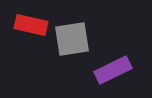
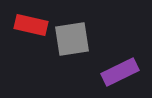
purple rectangle: moved 7 px right, 2 px down
